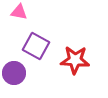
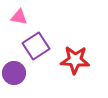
pink triangle: moved 5 px down
purple square: rotated 28 degrees clockwise
